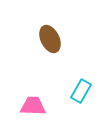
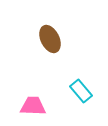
cyan rectangle: rotated 70 degrees counterclockwise
